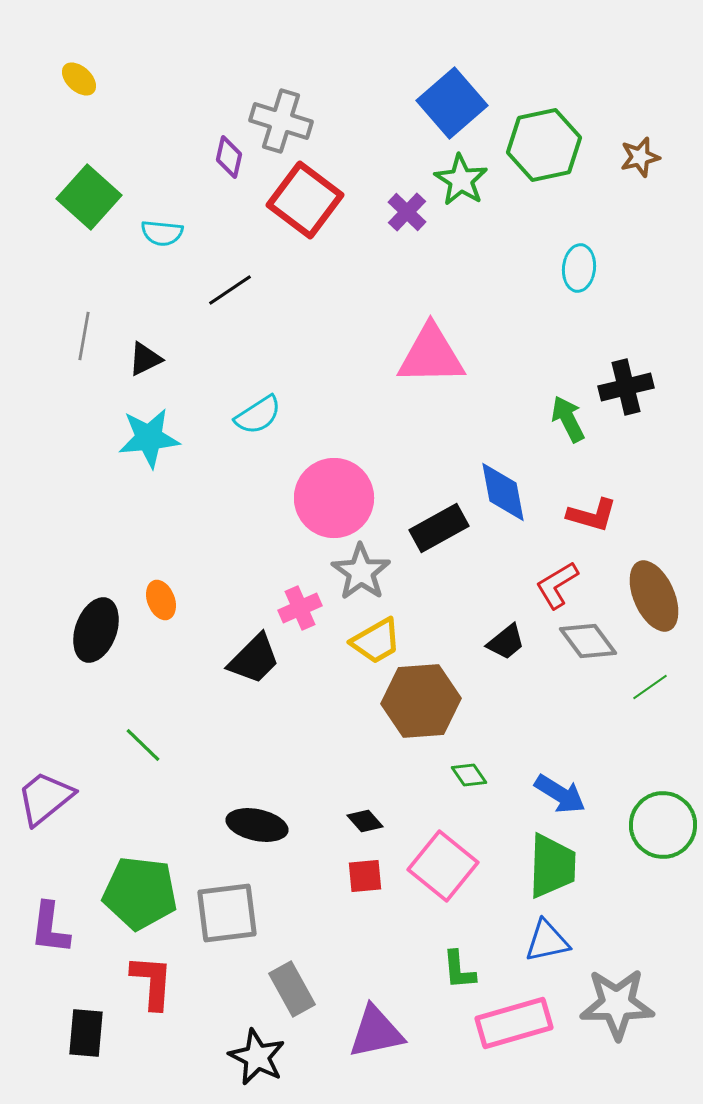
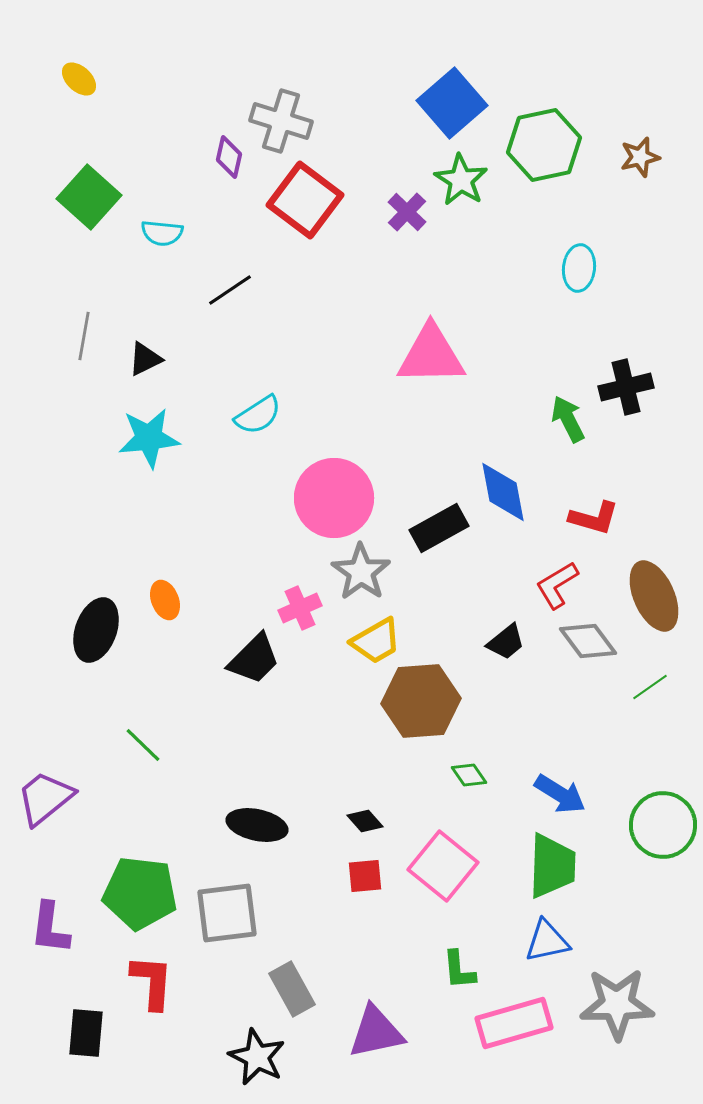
red L-shape at (592, 515): moved 2 px right, 3 px down
orange ellipse at (161, 600): moved 4 px right
